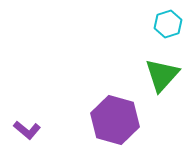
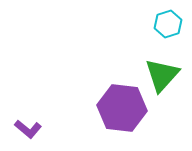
purple hexagon: moved 7 px right, 12 px up; rotated 9 degrees counterclockwise
purple L-shape: moved 1 px right, 1 px up
